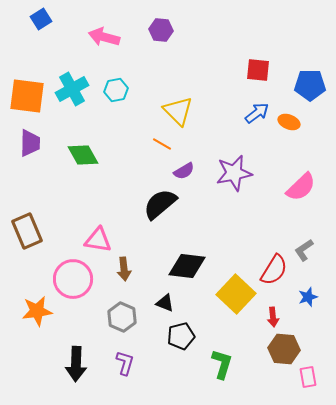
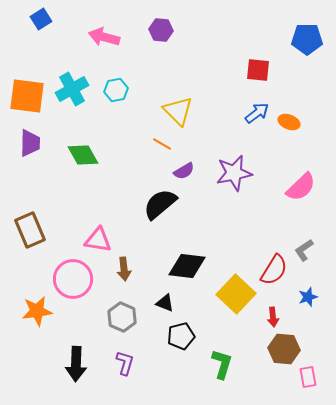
blue pentagon: moved 3 px left, 46 px up
brown rectangle: moved 3 px right, 1 px up
